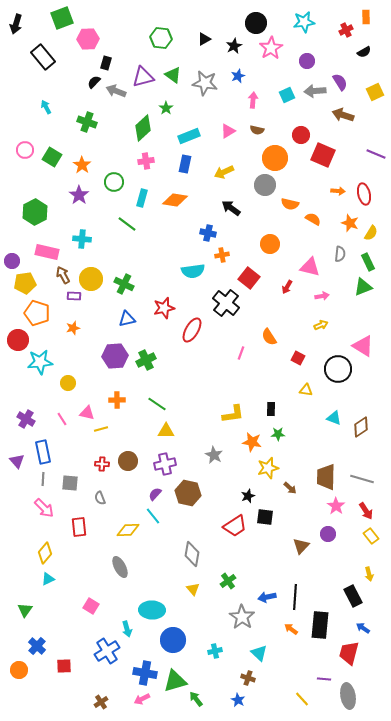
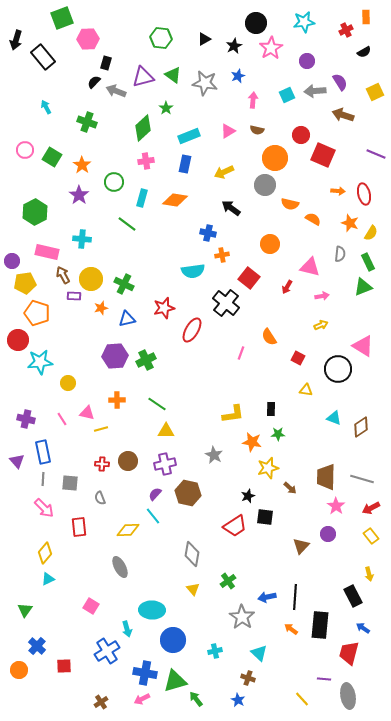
black arrow at (16, 24): moved 16 px down
orange star at (73, 328): moved 28 px right, 20 px up
purple cross at (26, 419): rotated 18 degrees counterclockwise
red arrow at (366, 511): moved 5 px right, 3 px up; rotated 96 degrees clockwise
